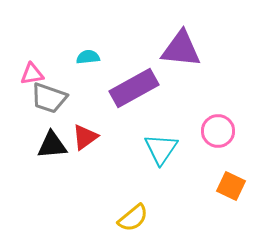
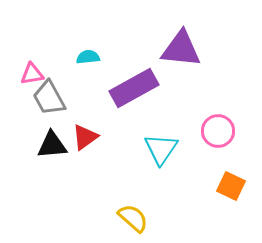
gray trapezoid: rotated 42 degrees clockwise
yellow semicircle: rotated 100 degrees counterclockwise
